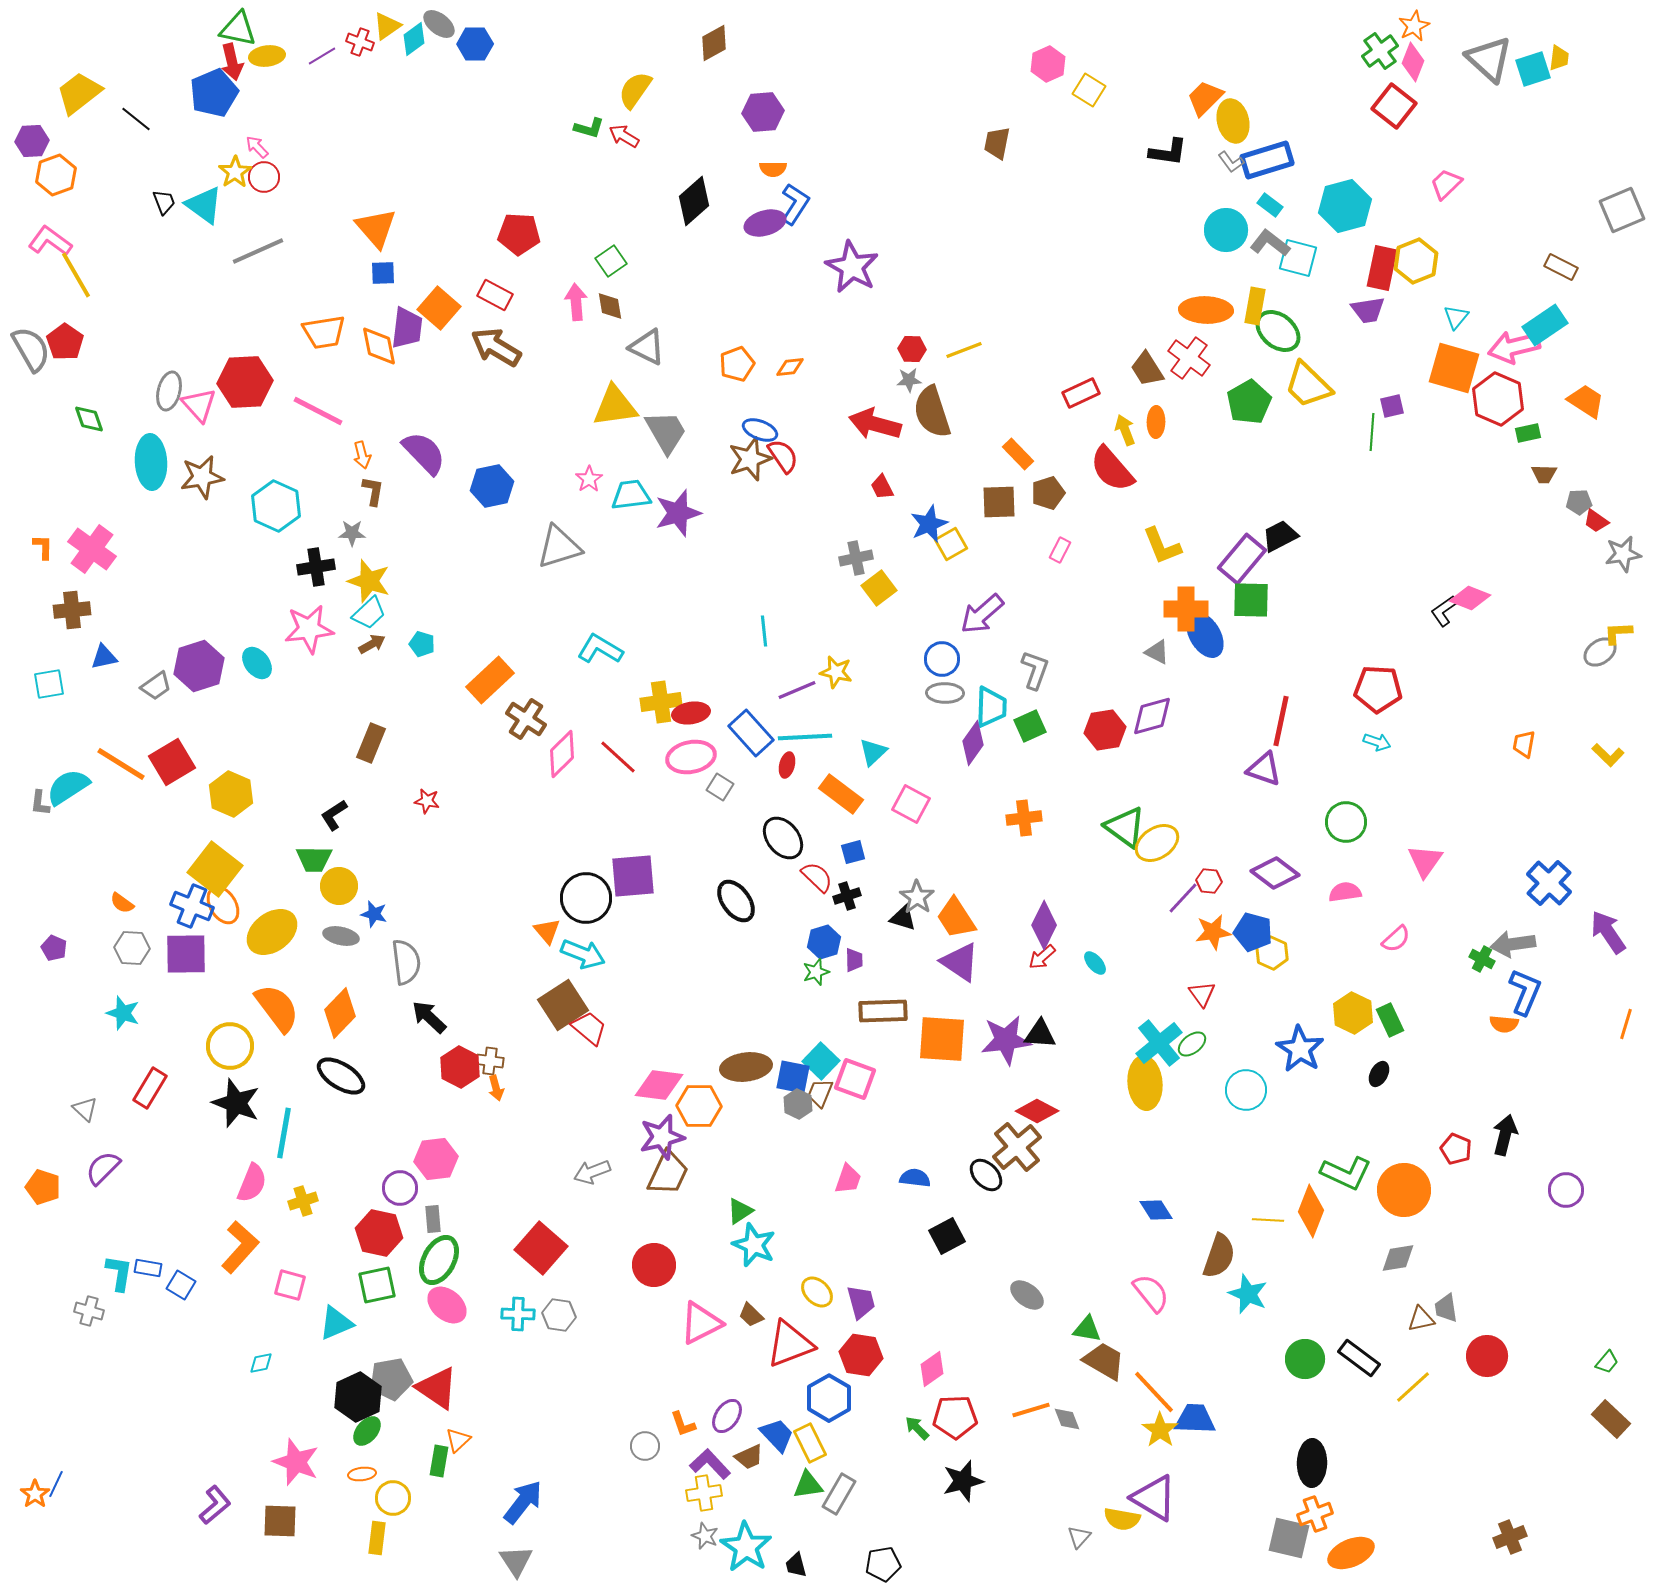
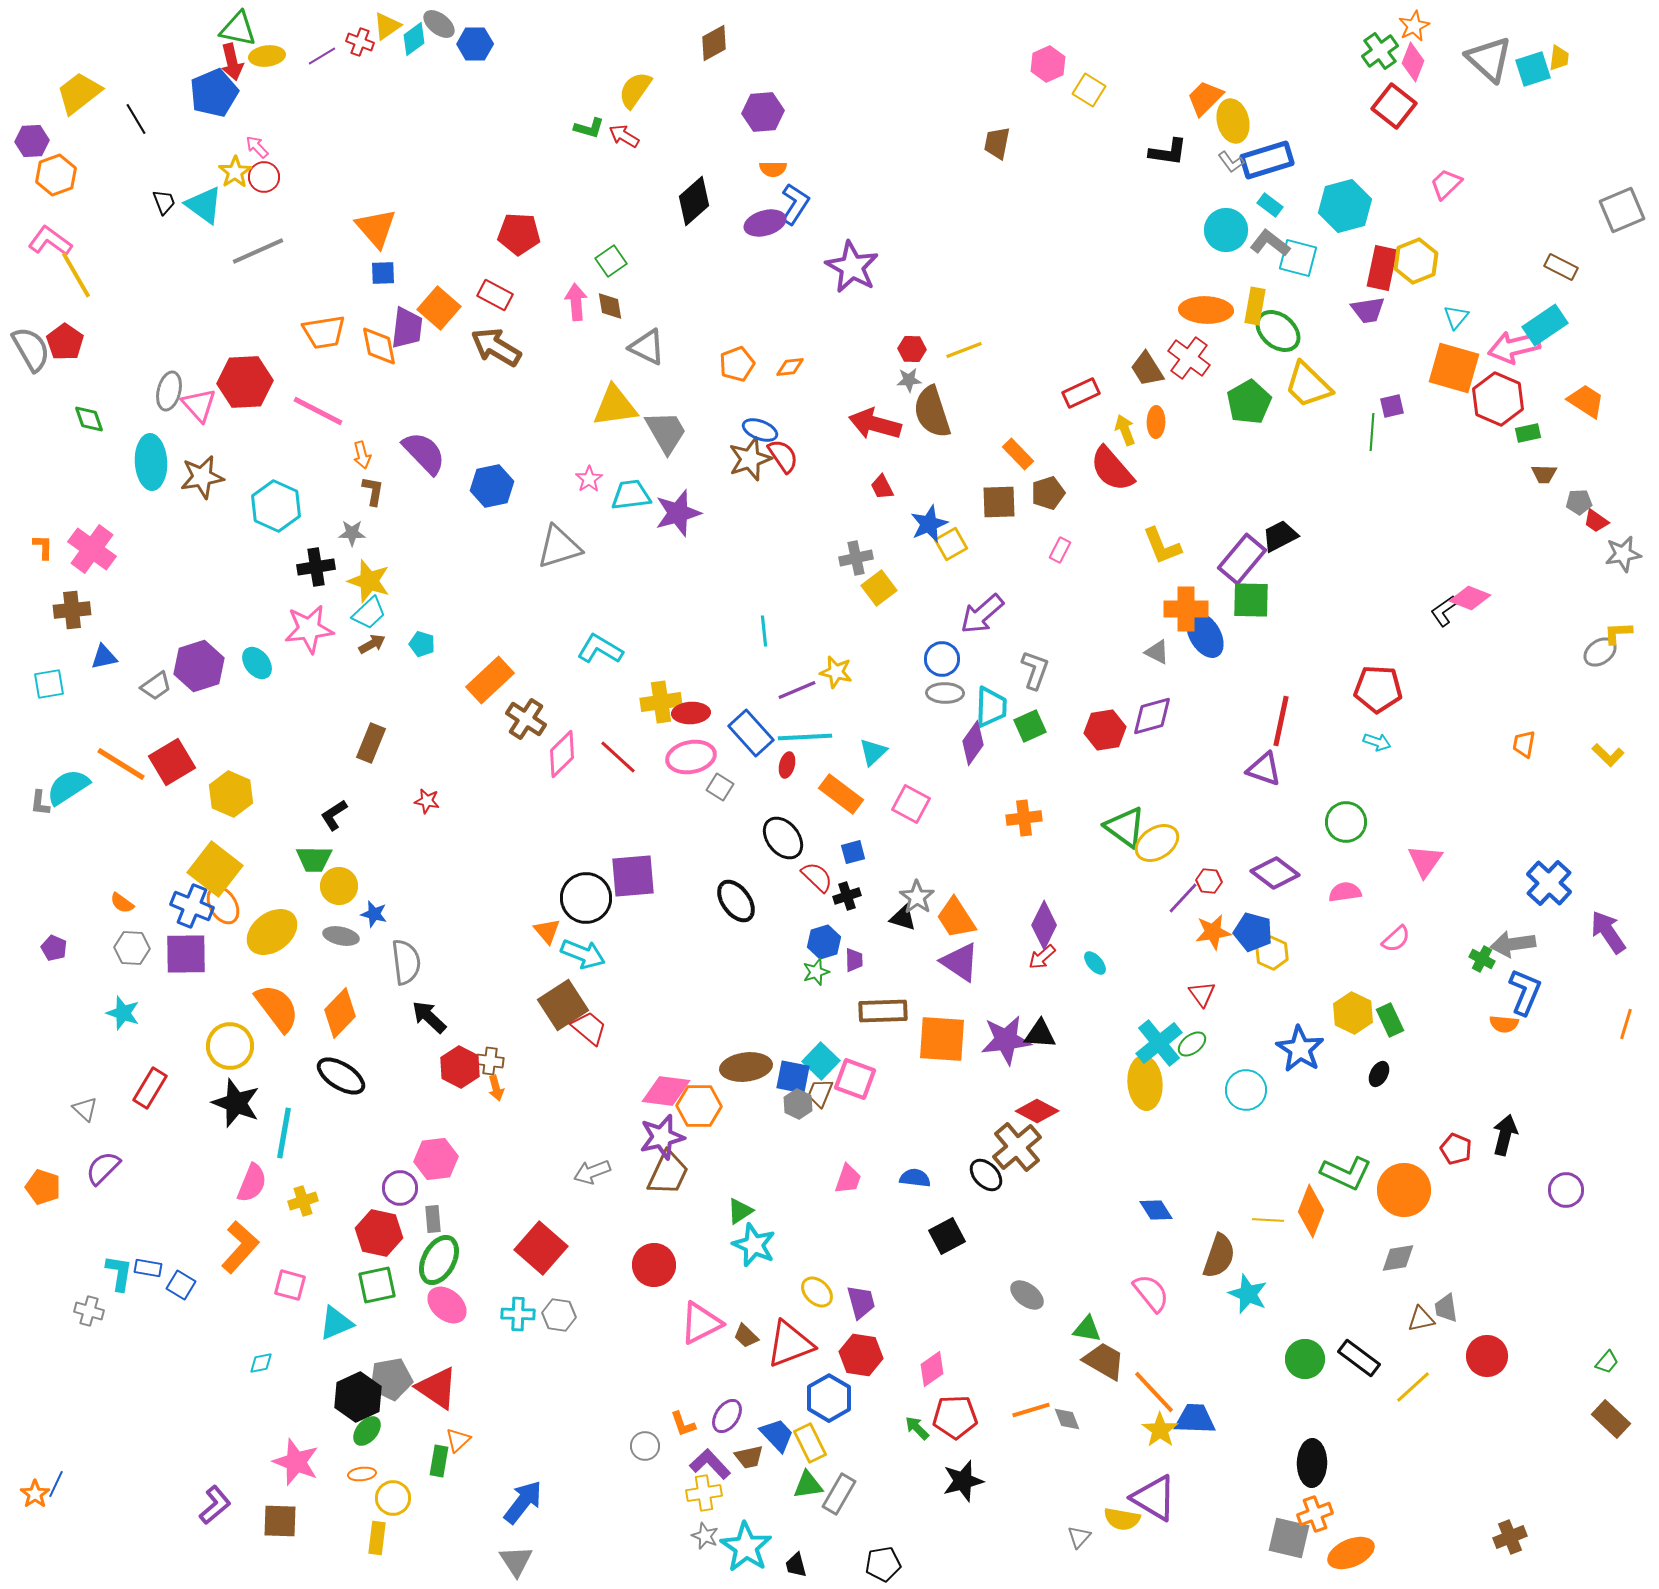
black line at (136, 119): rotated 20 degrees clockwise
red ellipse at (691, 713): rotated 6 degrees clockwise
pink diamond at (659, 1085): moved 7 px right, 6 px down
brown trapezoid at (751, 1315): moved 5 px left, 21 px down
brown trapezoid at (749, 1457): rotated 12 degrees clockwise
